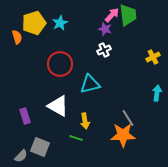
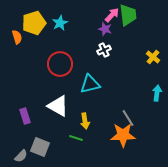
yellow cross: rotated 24 degrees counterclockwise
